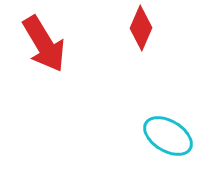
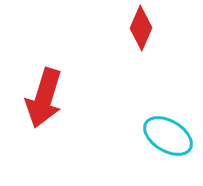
red arrow: moved 54 px down; rotated 48 degrees clockwise
